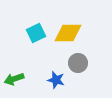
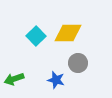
cyan square: moved 3 px down; rotated 18 degrees counterclockwise
